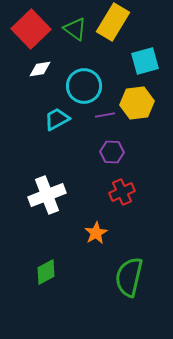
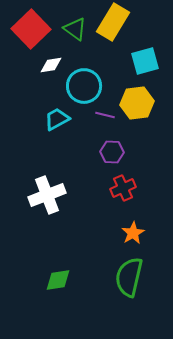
white diamond: moved 11 px right, 4 px up
purple line: rotated 24 degrees clockwise
red cross: moved 1 px right, 4 px up
orange star: moved 37 px right
green diamond: moved 12 px right, 8 px down; rotated 20 degrees clockwise
